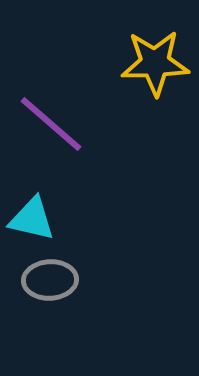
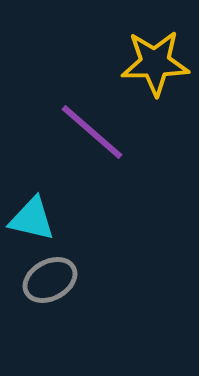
purple line: moved 41 px right, 8 px down
gray ellipse: rotated 26 degrees counterclockwise
